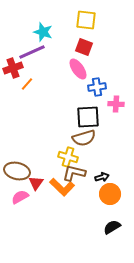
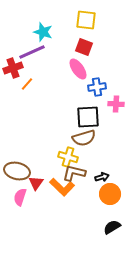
pink semicircle: rotated 42 degrees counterclockwise
